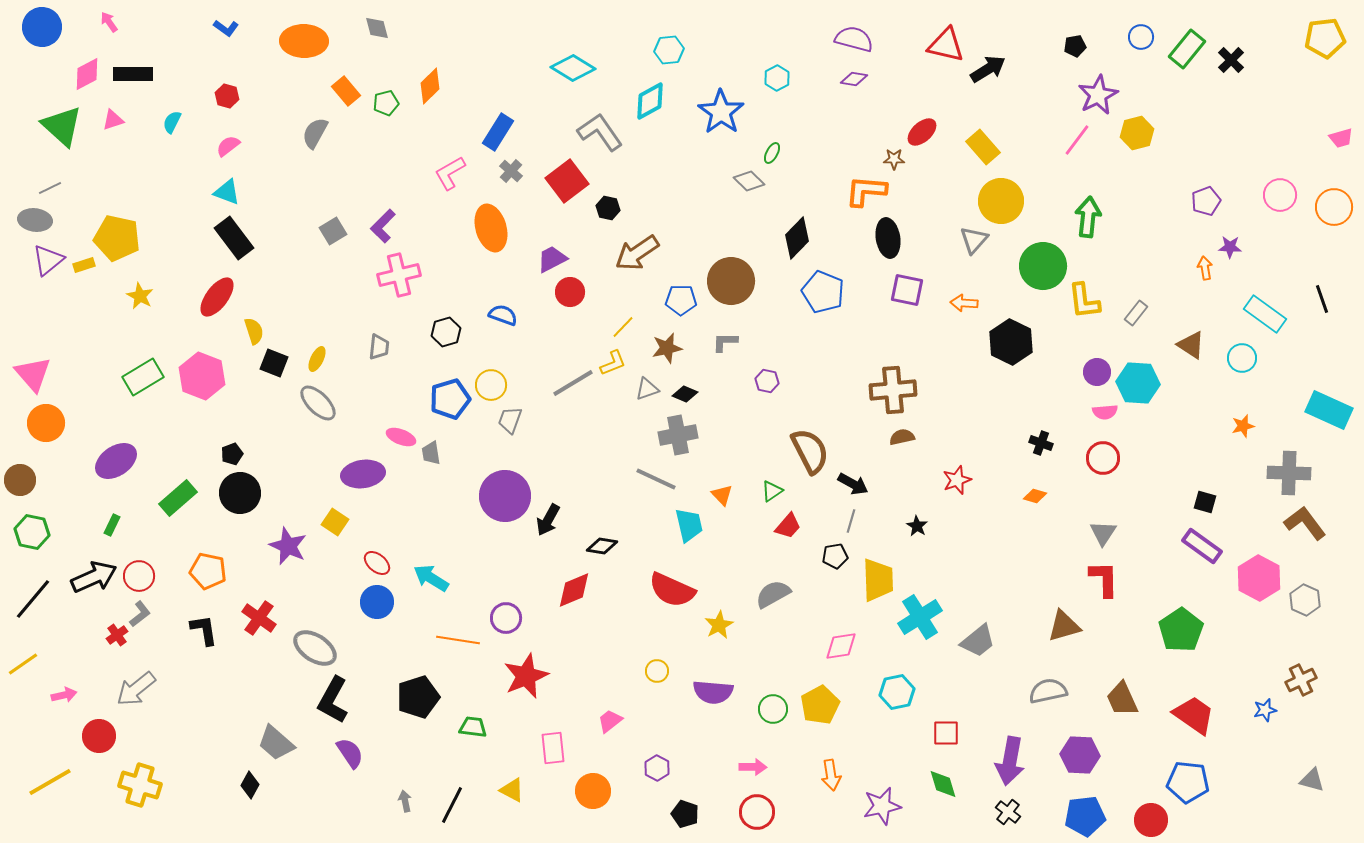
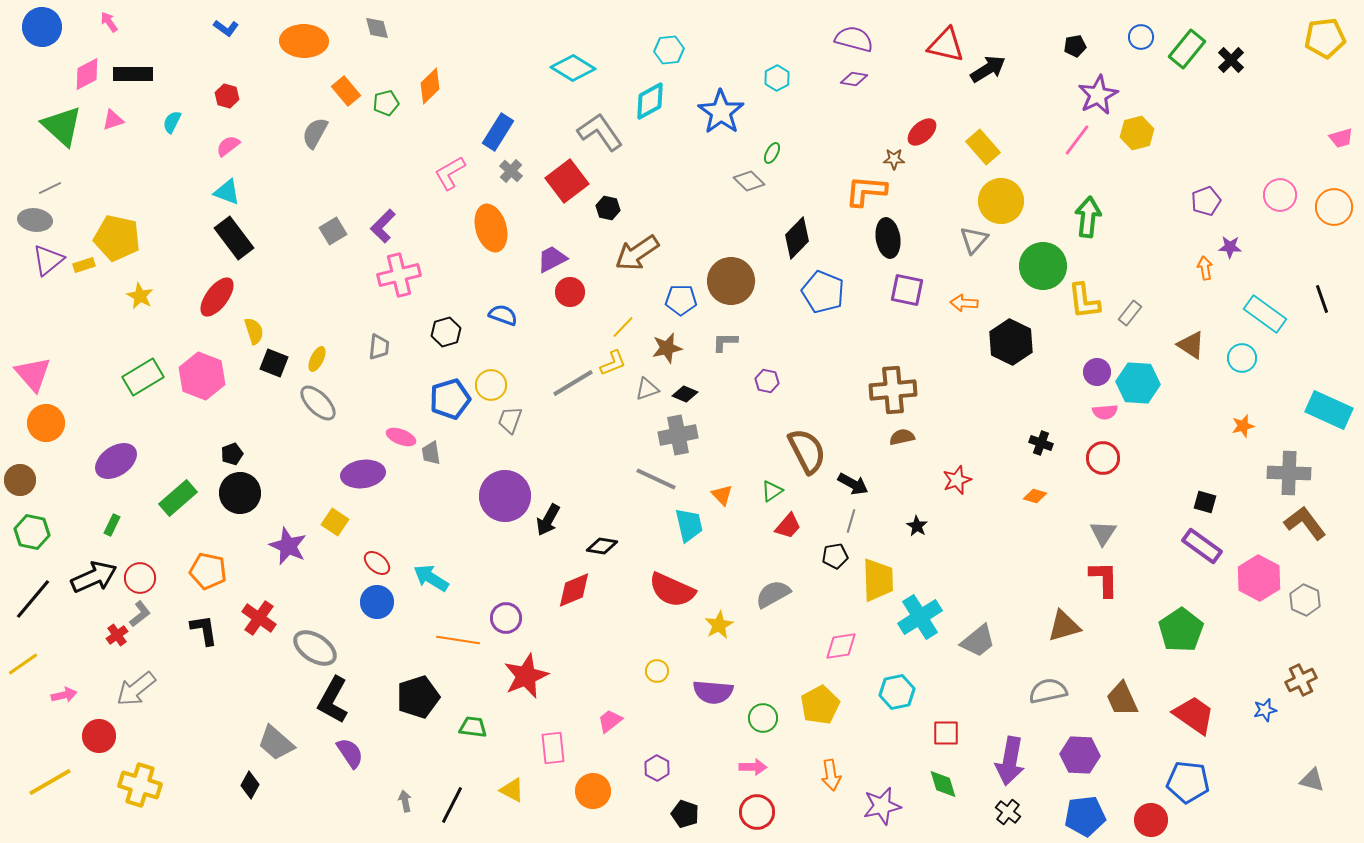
gray rectangle at (1136, 313): moved 6 px left
brown semicircle at (810, 451): moved 3 px left
red circle at (139, 576): moved 1 px right, 2 px down
green circle at (773, 709): moved 10 px left, 9 px down
